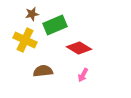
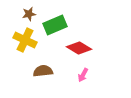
brown star: moved 3 px left
